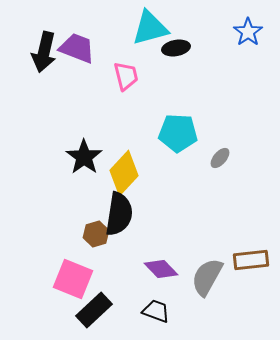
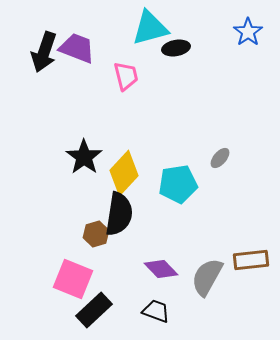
black arrow: rotated 6 degrees clockwise
cyan pentagon: moved 51 px down; rotated 12 degrees counterclockwise
